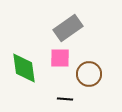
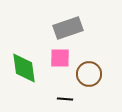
gray rectangle: rotated 16 degrees clockwise
